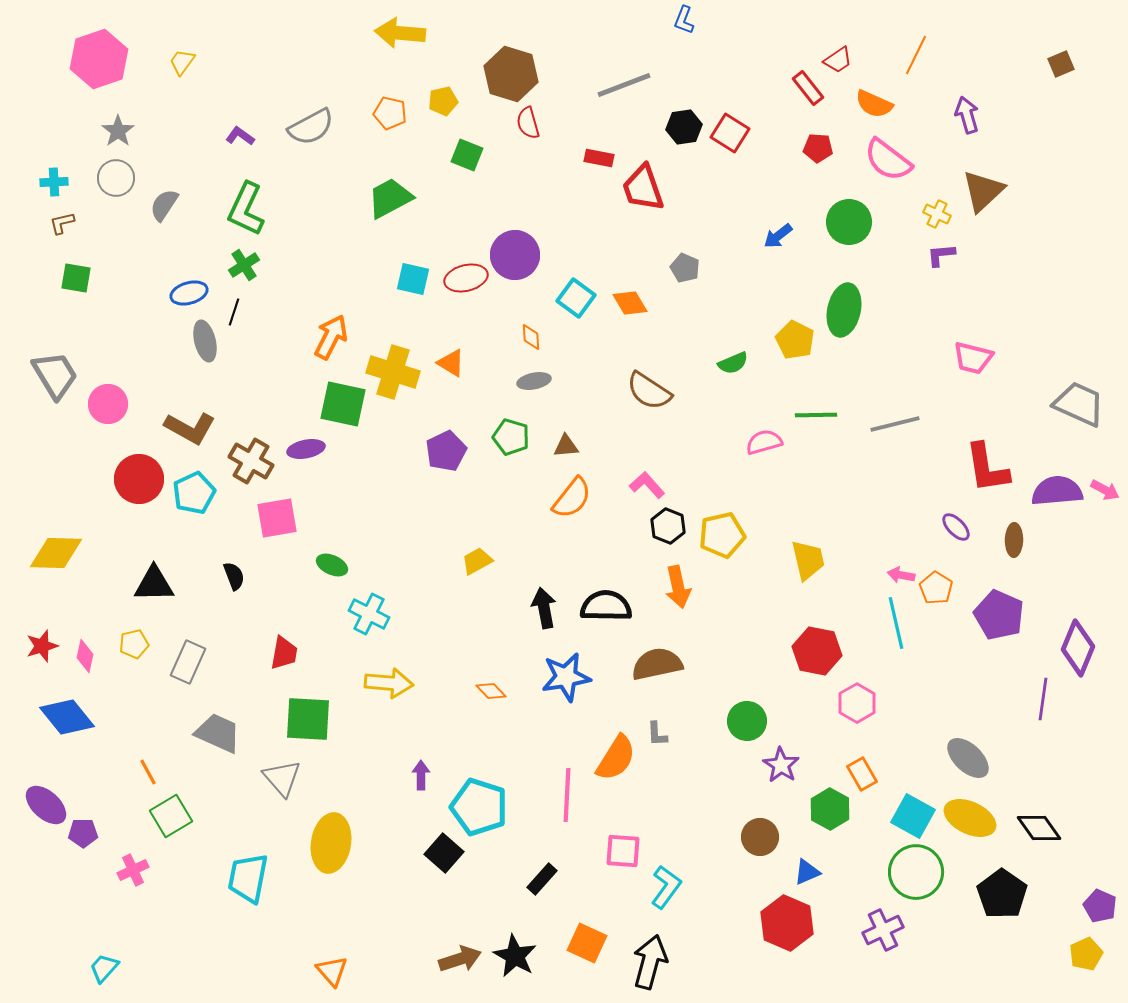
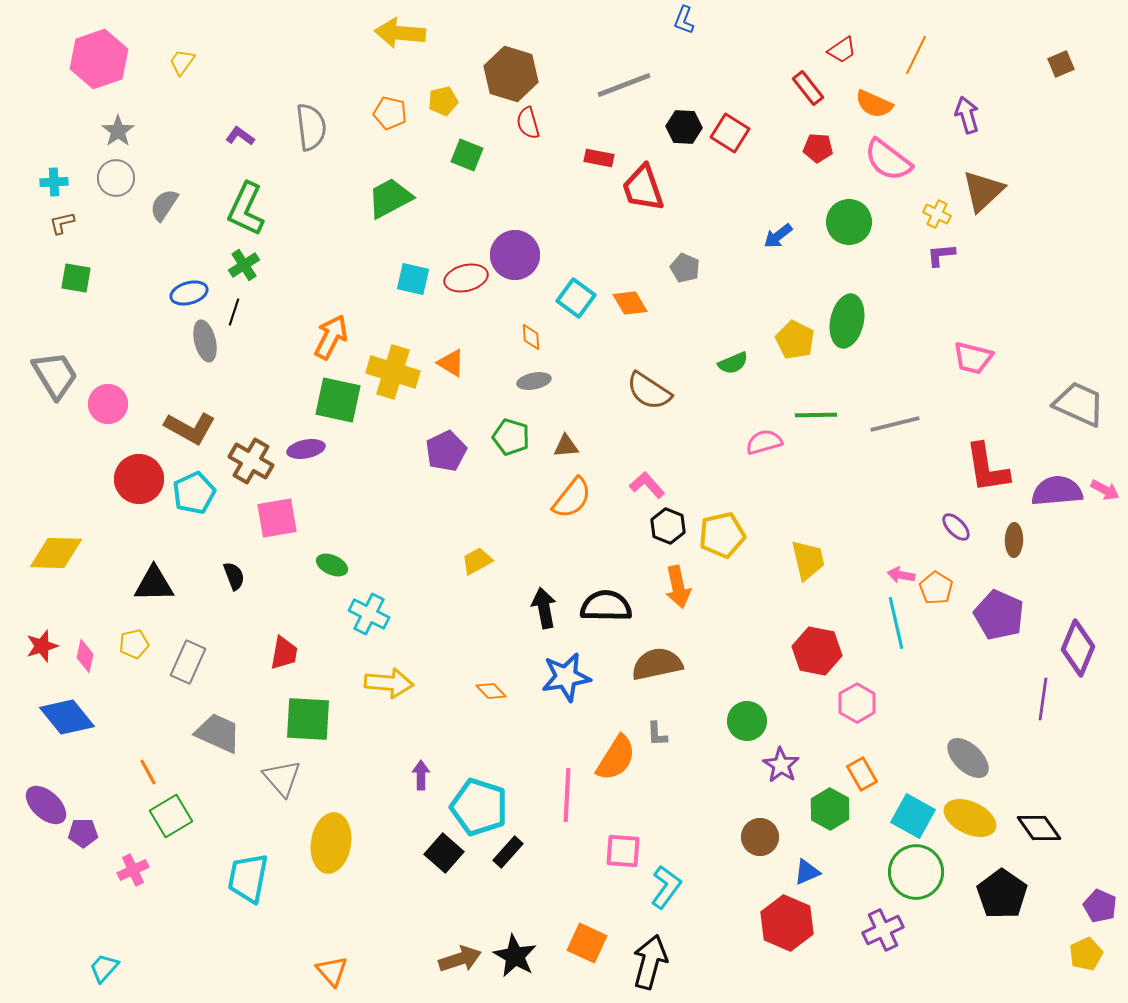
red trapezoid at (838, 60): moved 4 px right, 10 px up
gray semicircle at (311, 127): rotated 69 degrees counterclockwise
black hexagon at (684, 127): rotated 12 degrees clockwise
green ellipse at (844, 310): moved 3 px right, 11 px down
green square at (343, 404): moved 5 px left, 4 px up
black rectangle at (542, 879): moved 34 px left, 27 px up
